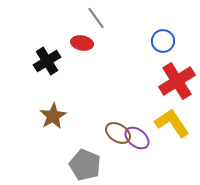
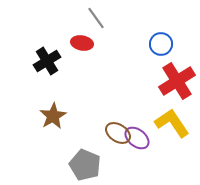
blue circle: moved 2 px left, 3 px down
